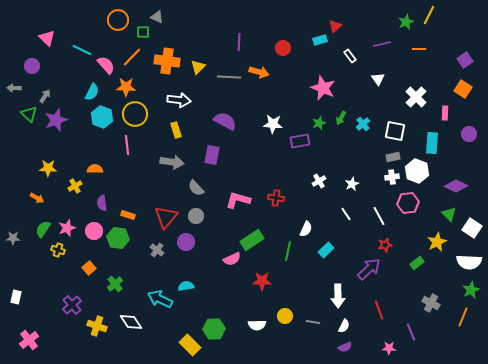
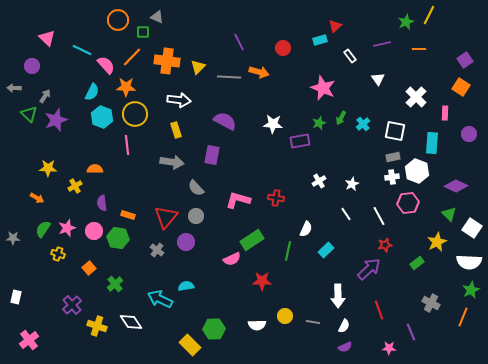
purple line at (239, 42): rotated 30 degrees counterclockwise
orange square at (463, 89): moved 2 px left, 2 px up
yellow cross at (58, 250): moved 4 px down
